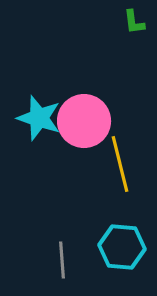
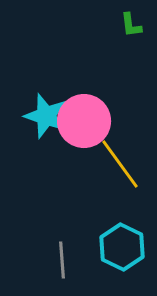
green L-shape: moved 3 px left, 3 px down
cyan star: moved 7 px right, 2 px up
yellow line: rotated 22 degrees counterclockwise
cyan hexagon: rotated 21 degrees clockwise
